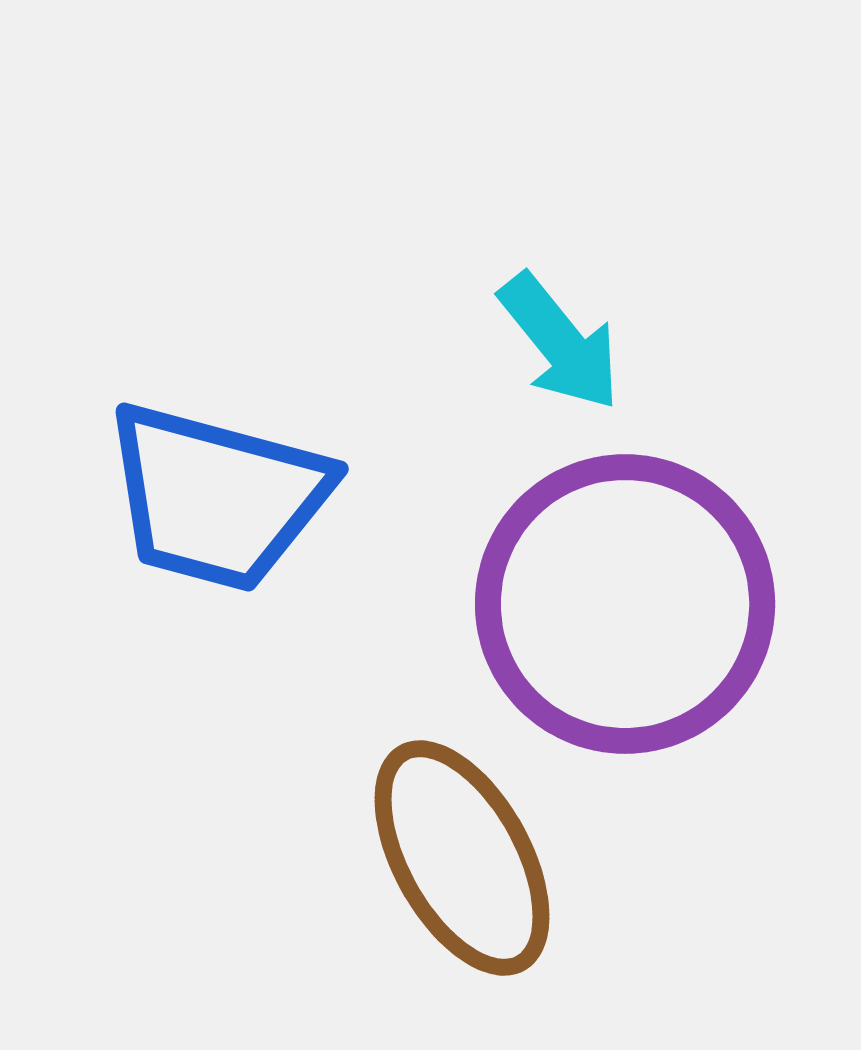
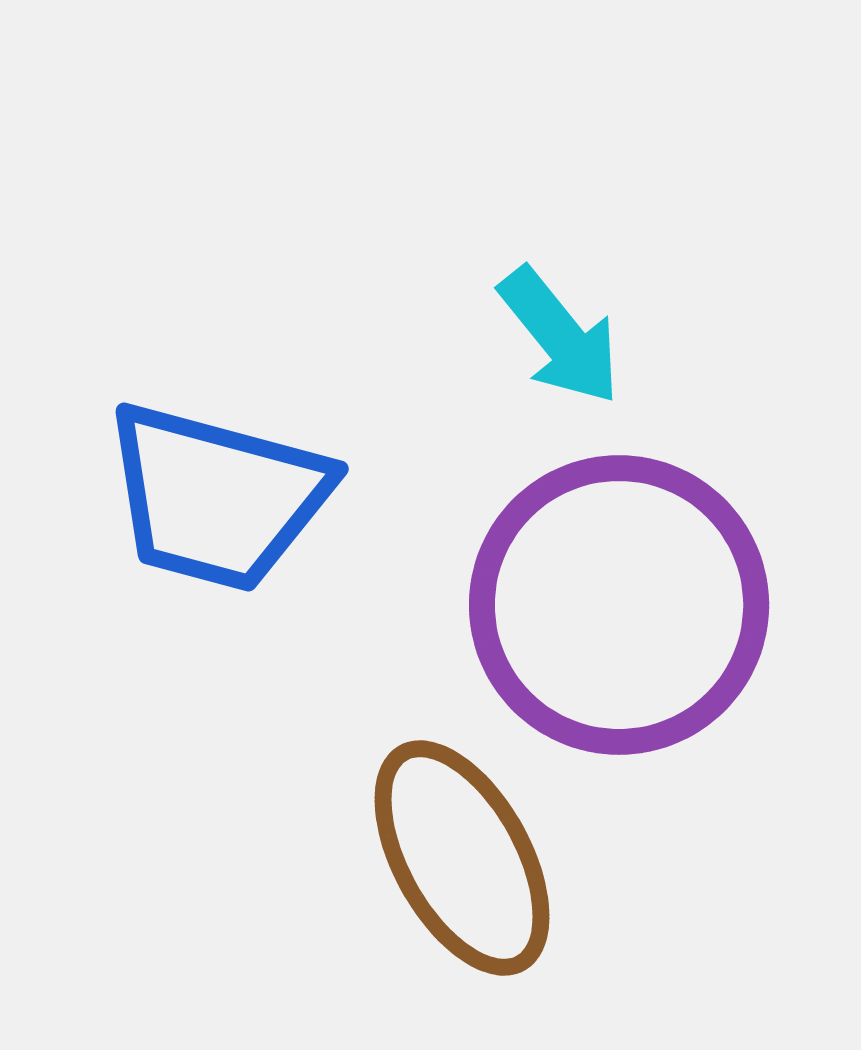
cyan arrow: moved 6 px up
purple circle: moved 6 px left, 1 px down
